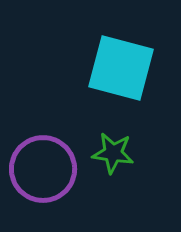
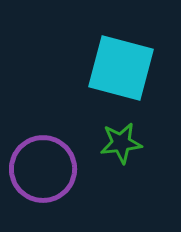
green star: moved 8 px right, 10 px up; rotated 15 degrees counterclockwise
